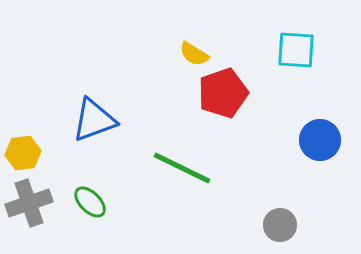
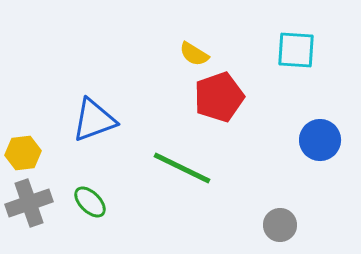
red pentagon: moved 4 px left, 4 px down
